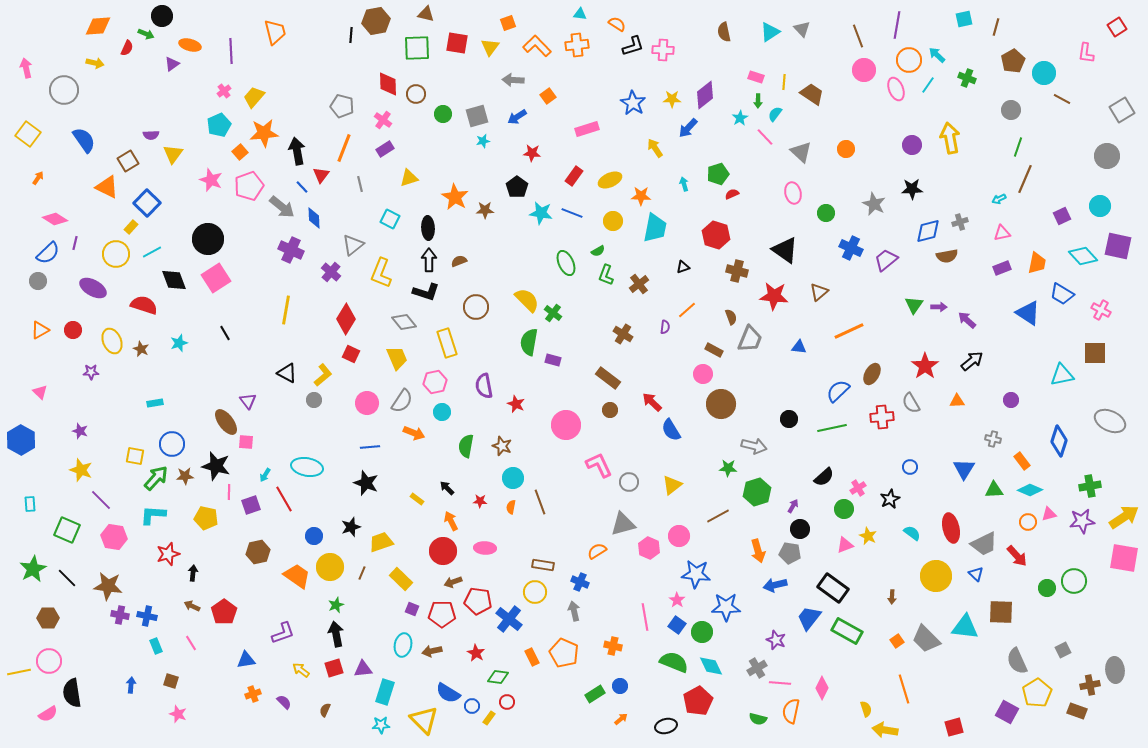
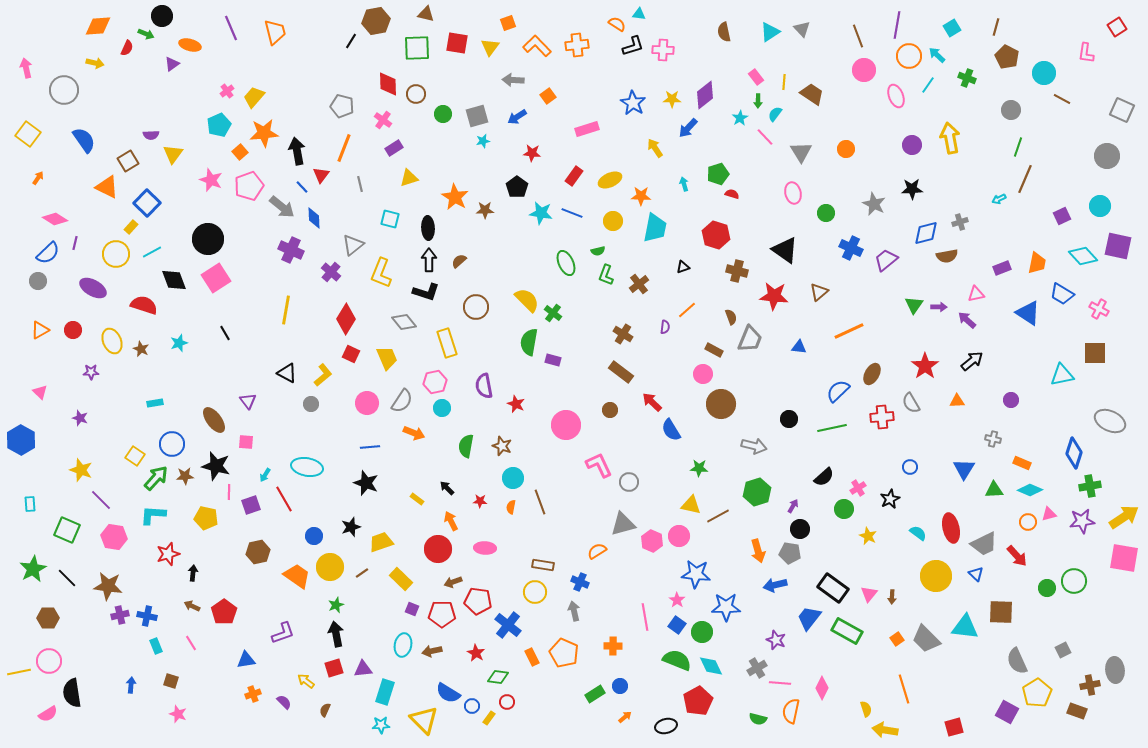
cyan triangle at (580, 14): moved 59 px right
cyan square at (964, 19): moved 12 px left, 9 px down; rotated 18 degrees counterclockwise
black line at (351, 35): moved 6 px down; rotated 28 degrees clockwise
purple line at (231, 51): moved 23 px up; rotated 20 degrees counterclockwise
orange circle at (909, 60): moved 4 px up
brown pentagon at (1013, 61): moved 6 px left, 4 px up; rotated 15 degrees counterclockwise
pink rectangle at (756, 77): rotated 35 degrees clockwise
pink ellipse at (896, 89): moved 7 px down
pink cross at (224, 91): moved 3 px right
gray square at (1122, 110): rotated 35 degrees counterclockwise
purple rectangle at (385, 149): moved 9 px right, 1 px up
gray triangle at (801, 152): rotated 15 degrees clockwise
red semicircle at (732, 194): rotated 40 degrees clockwise
cyan square at (390, 219): rotated 12 degrees counterclockwise
blue diamond at (928, 231): moved 2 px left, 2 px down
pink triangle at (1002, 233): moved 26 px left, 61 px down
green semicircle at (598, 251): rotated 16 degrees clockwise
brown semicircle at (459, 261): rotated 21 degrees counterclockwise
pink cross at (1101, 310): moved 2 px left, 1 px up
yellow trapezoid at (397, 358): moved 10 px left
brown rectangle at (608, 378): moved 13 px right, 6 px up
gray circle at (314, 400): moved 3 px left, 4 px down
cyan circle at (442, 412): moved 4 px up
brown ellipse at (226, 422): moved 12 px left, 2 px up
purple star at (80, 431): moved 13 px up
blue diamond at (1059, 441): moved 15 px right, 12 px down
yellow square at (135, 456): rotated 24 degrees clockwise
orange rectangle at (1022, 461): moved 2 px down; rotated 30 degrees counterclockwise
green star at (728, 468): moved 29 px left
yellow triangle at (672, 485): moved 19 px right, 20 px down; rotated 50 degrees clockwise
cyan semicircle at (912, 533): moved 6 px right
pink triangle at (845, 545): moved 24 px right, 49 px down; rotated 30 degrees counterclockwise
pink hexagon at (649, 548): moved 3 px right, 7 px up
red circle at (443, 551): moved 5 px left, 2 px up
brown line at (362, 573): rotated 32 degrees clockwise
purple cross at (120, 615): rotated 24 degrees counterclockwise
blue cross at (509, 619): moved 1 px left, 6 px down
orange square at (897, 641): moved 2 px up
orange cross at (613, 646): rotated 12 degrees counterclockwise
green semicircle at (674, 662): moved 3 px right, 2 px up
yellow arrow at (301, 670): moved 5 px right, 11 px down
orange arrow at (621, 719): moved 4 px right, 2 px up
